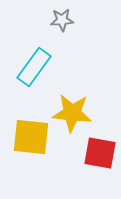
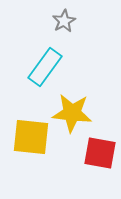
gray star: moved 2 px right, 1 px down; rotated 25 degrees counterclockwise
cyan rectangle: moved 11 px right
